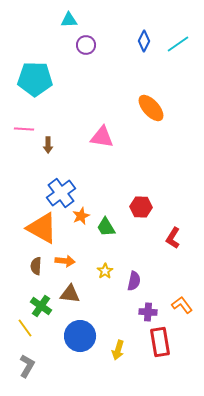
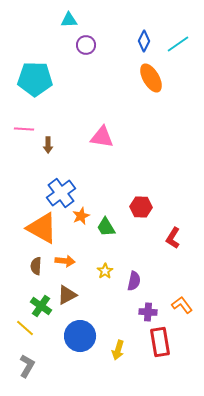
orange ellipse: moved 30 px up; rotated 12 degrees clockwise
brown triangle: moved 3 px left, 1 px down; rotated 35 degrees counterclockwise
yellow line: rotated 12 degrees counterclockwise
